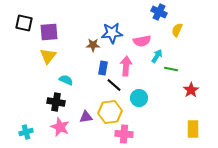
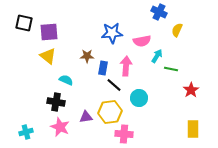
brown star: moved 6 px left, 11 px down
yellow triangle: rotated 30 degrees counterclockwise
